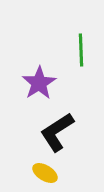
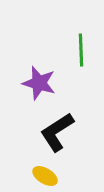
purple star: rotated 24 degrees counterclockwise
yellow ellipse: moved 3 px down
